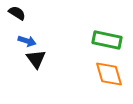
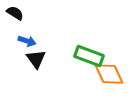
black semicircle: moved 2 px left
green rectangle: moved 18 px left, 16 px down; rotated 8 degrees clockwise
orange diamond: rotated 8 degrees counterclockwise
